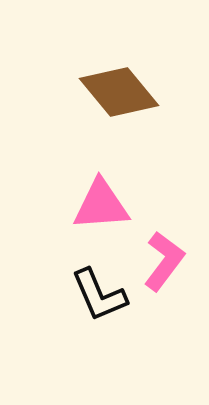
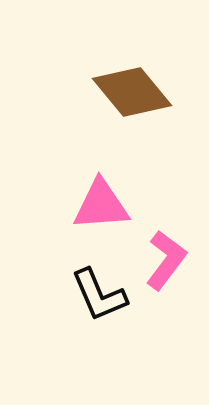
brown diamond: moved 13 px right
pink L-shape: moved 2 px right, 1 px up
